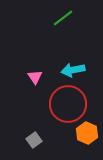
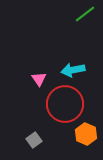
green line: moved 22 px right, 4 px up
pink triangle: moved 4 px right, 2 px down
red circle: moved 3 px left
orange hexagon: moved 1 px left, 1 px down
